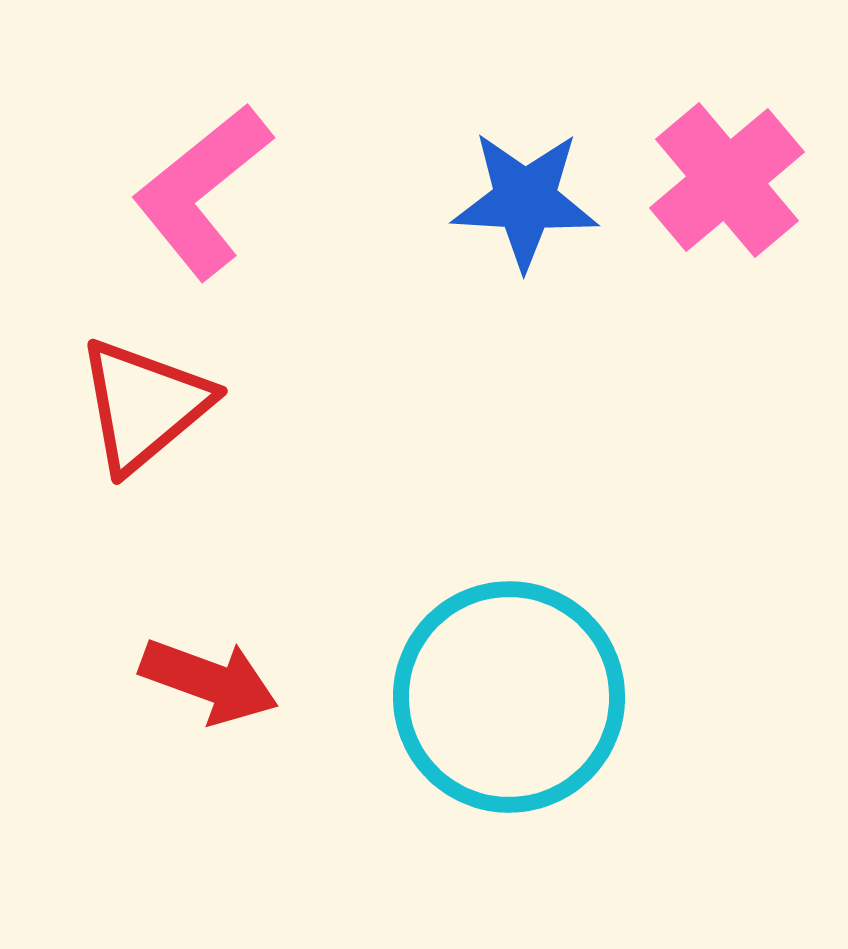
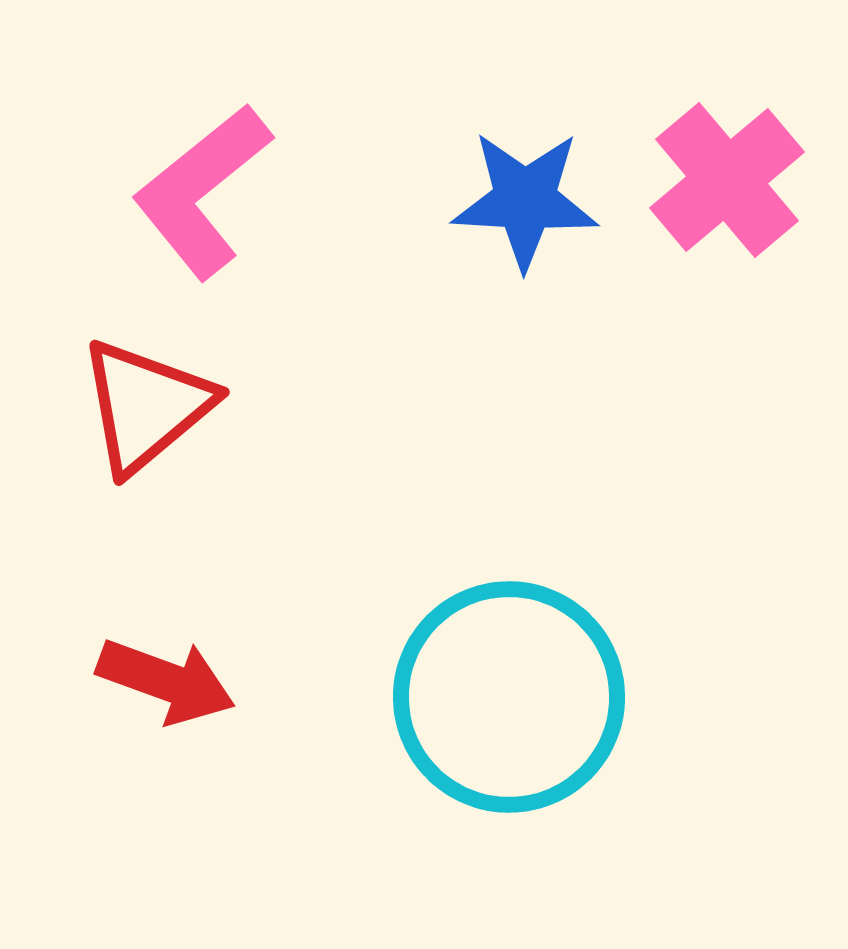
red triangle: moved 2 px right, 1 px down
red arrow: moved 43 px left
